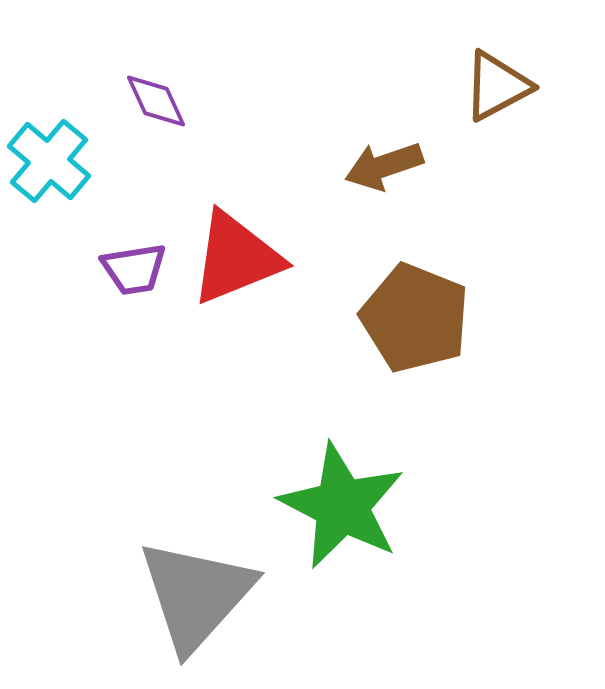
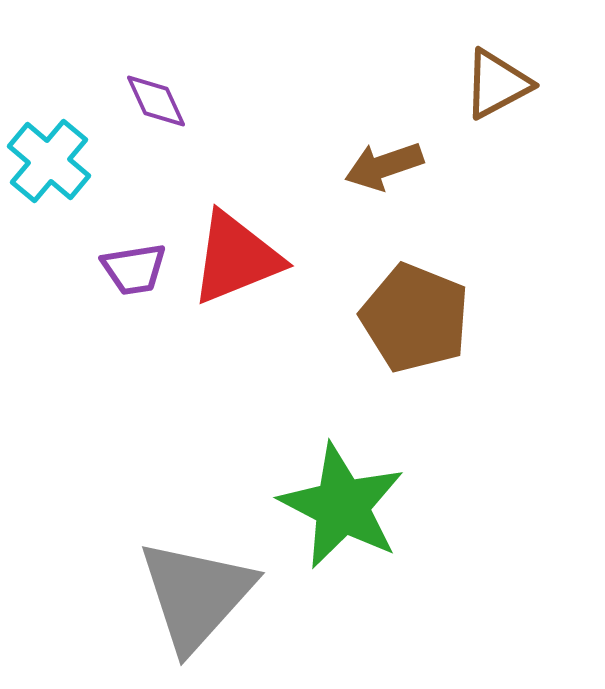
brown triangle: moved 2 px up
